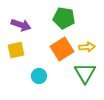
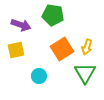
green pentagon: moved 11 px left, 3 px up
yellow arrow: rotated 112 degrees clockwise
